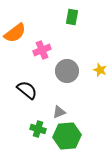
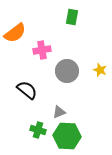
pink cross: rotated 12 degrees clockwise
green cross: moved 1 px down
green hexagon: rotated 8 degrees clockwise
